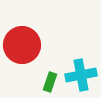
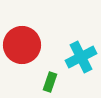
cyan cross: moved 18 px up; rotated 16 degrees counterclockwise
